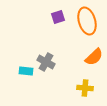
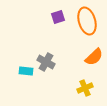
yellow cross: rotated 28 degrees counterclockwise
